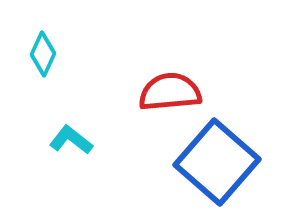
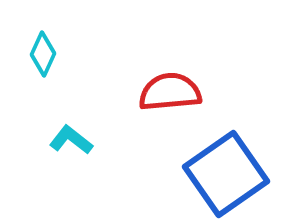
blue square: moved 9 px right, 12 px down; rotated 14 degrees clockwise
